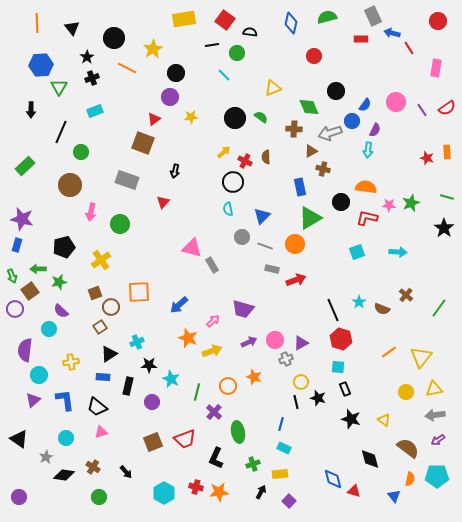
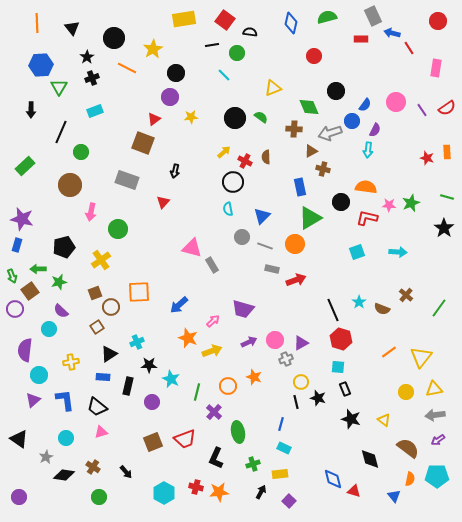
green circle at (120, 224): moved 2 px left, 5 px down
brown square at (100, 327): moved 3 px left
